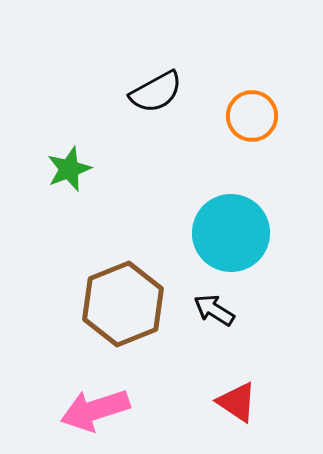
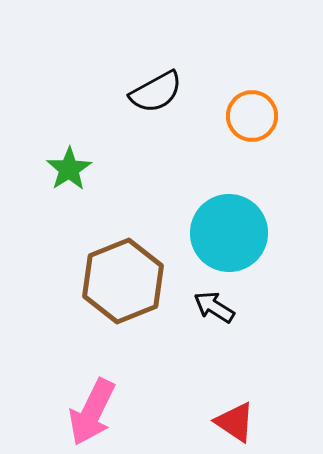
green star: rotated 12 degrees counterclockwise
cyan circle: moved 2 px left
brown hexagon: moved 23 px up
black arrow: moved 3 px up
red triangle: moved 2 px left, 20 px down
pink arrow: moved 3 px left, 2 px down; rotated 46 degrees counterclockwise
